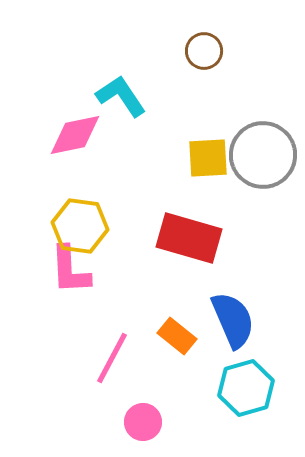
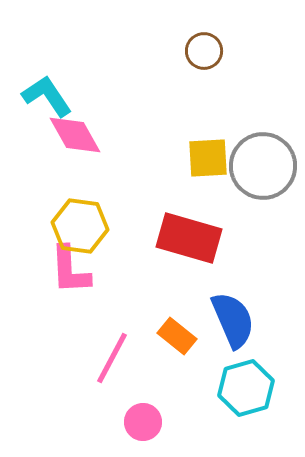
cyan L-shape: moved 74 px left
pink diamond: rotated 72 degrees clockwise
gray circle: moved 11 px down
